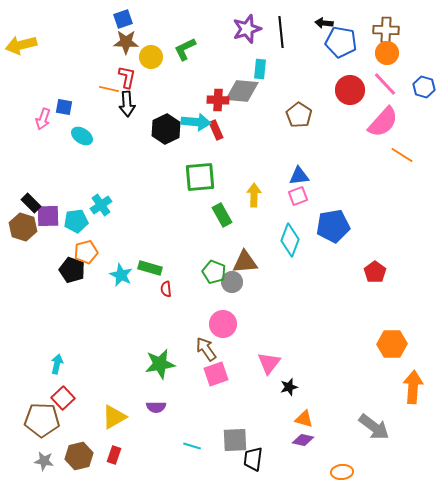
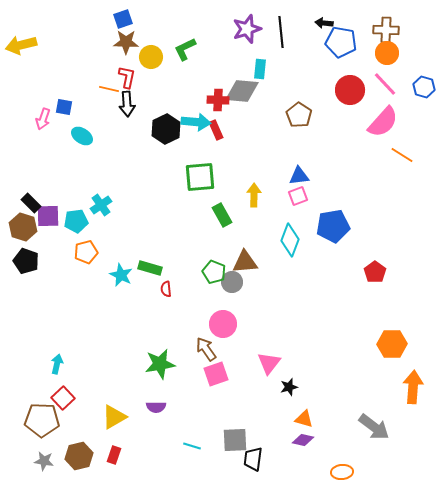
black pentagon at (72, 270): moved 46 px left, 9 px up
